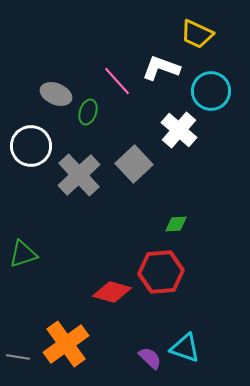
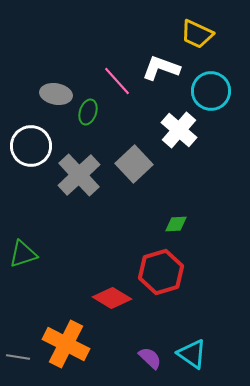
gray ellipse: rotated 12 degrees counterclockwise
red hexagon: rotated 12 degrees counterclockwise
red diamond: moved 6 px down; rotated 15 degrees clockwise
orange cross: rotated 27 degrees counterclockwise
cyan triangle: moved 7 px right, 6 px down; rotated 16 degrees clockwise
